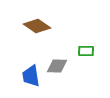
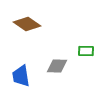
brown diamond: moved 10 px left, 2 px up
blue trapezoid: moved 10 px left
